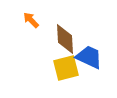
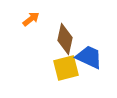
orange arrow: moved 1 px up; rotated 96 degrees clockwise
brown diamond: rotated 16 degrees clockwise
